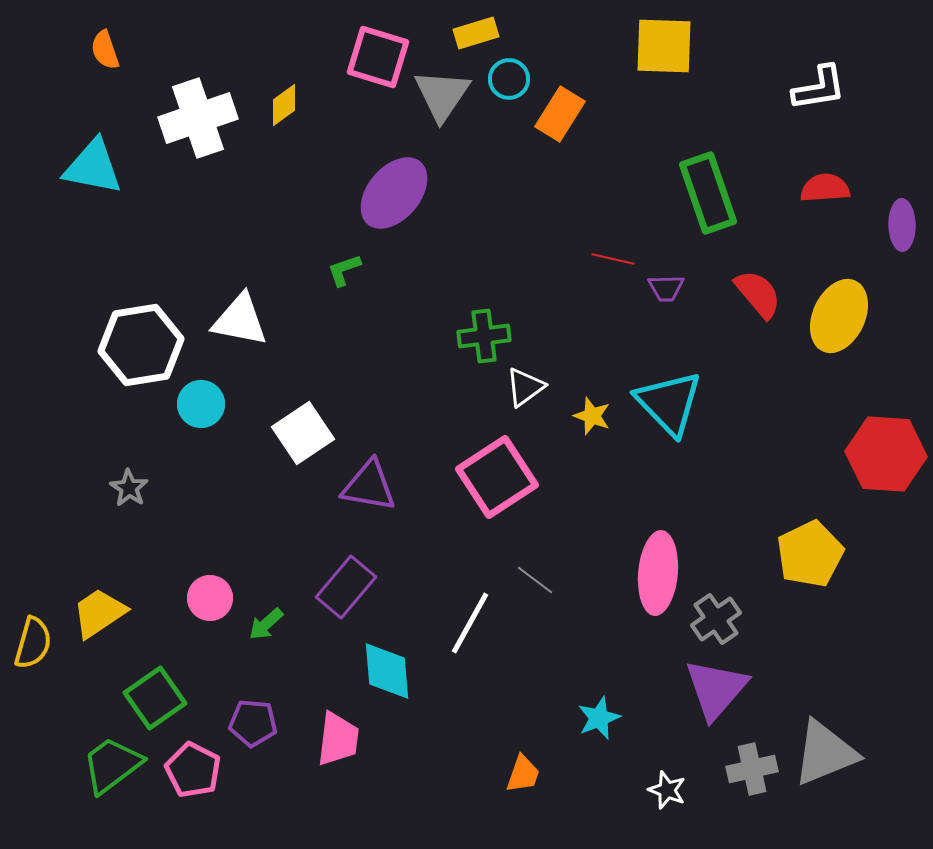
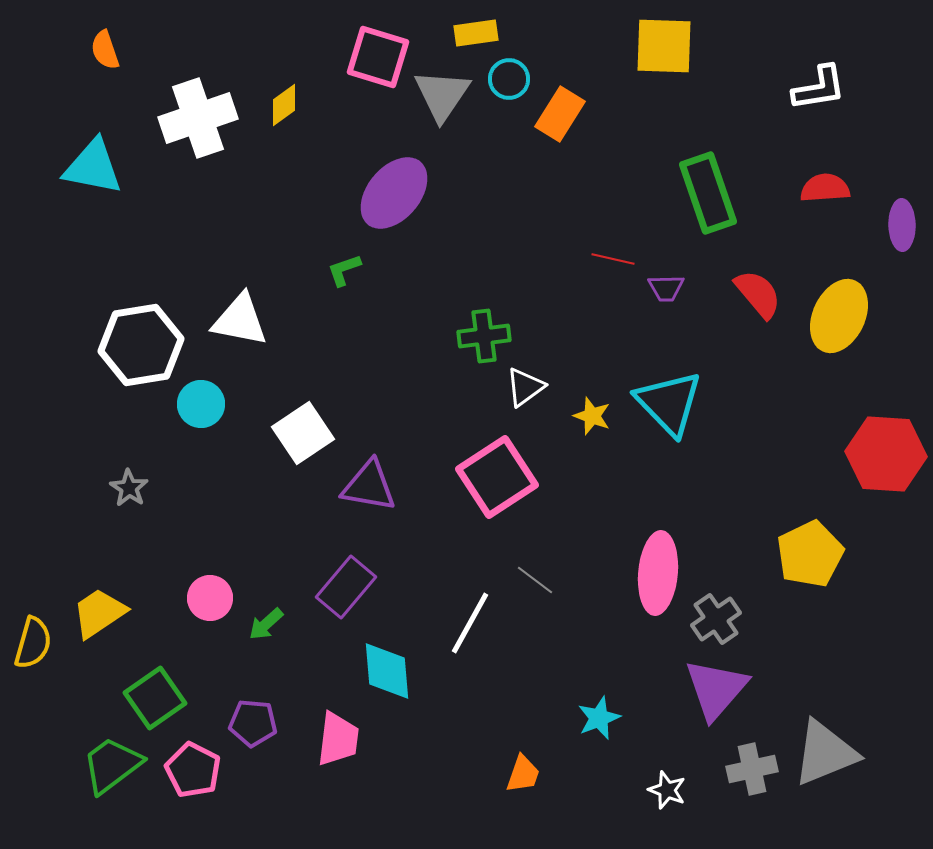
yellow rectangle at (476, 33): rotated 9 degrees clockwise
